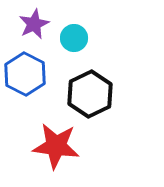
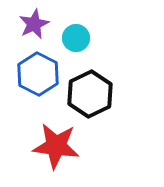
cyan circle: moved 2 px right
blue hexagon: moved 13 px right
